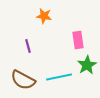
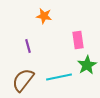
brown semicircle: rotated 100 degrees clockwise
